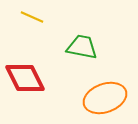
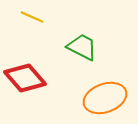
green trapezoid: rotated 16 degrees clockwise
red diamond: rotated 15 degrees counterclockwise
